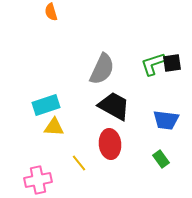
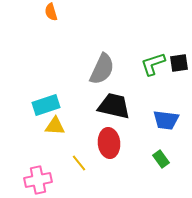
black square: moved 7 px right
black trapezoid: rotated 16 degrees counterclockwise
yellow triangle: moved 1 px right, 1 px up
red ellipse: moved 1 px left, 1 px up
